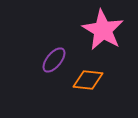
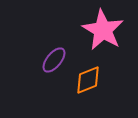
orange diamond: rotated 28 degrees counterclockwise
